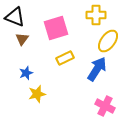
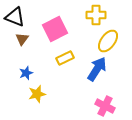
pink square: moved 1 px left, 1 px down; rotated 10 degrees counterclockwise
